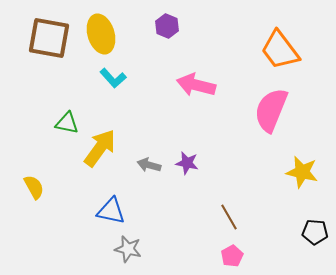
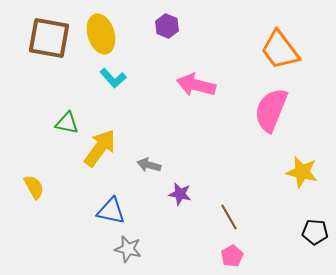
purple star: moved 7 px left, 31 px down
